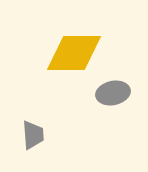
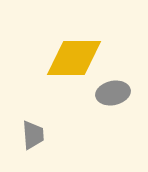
yellow diamond: moved 5 px down
